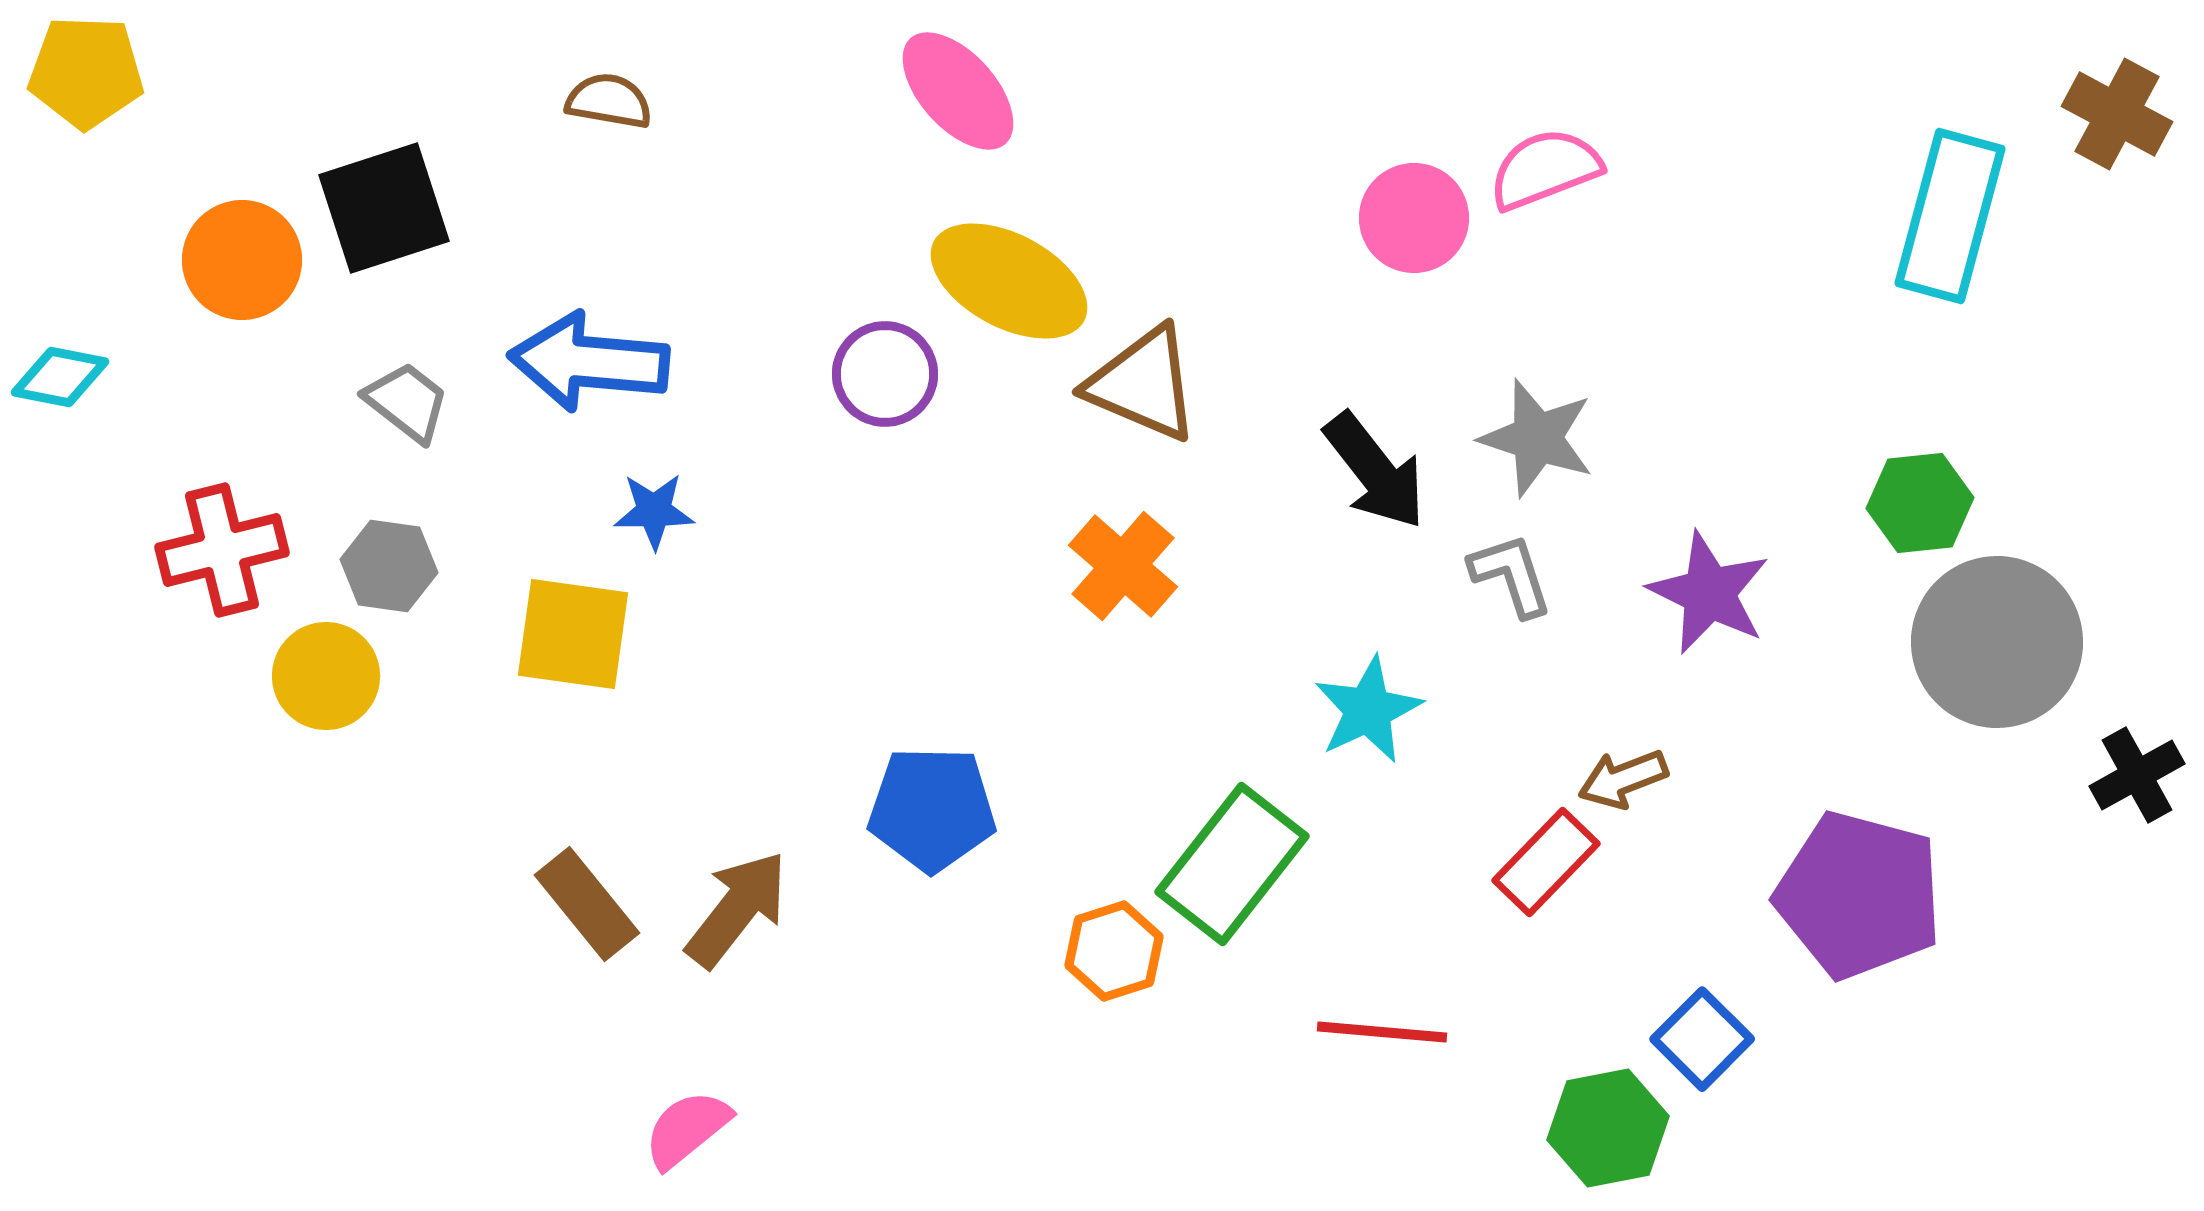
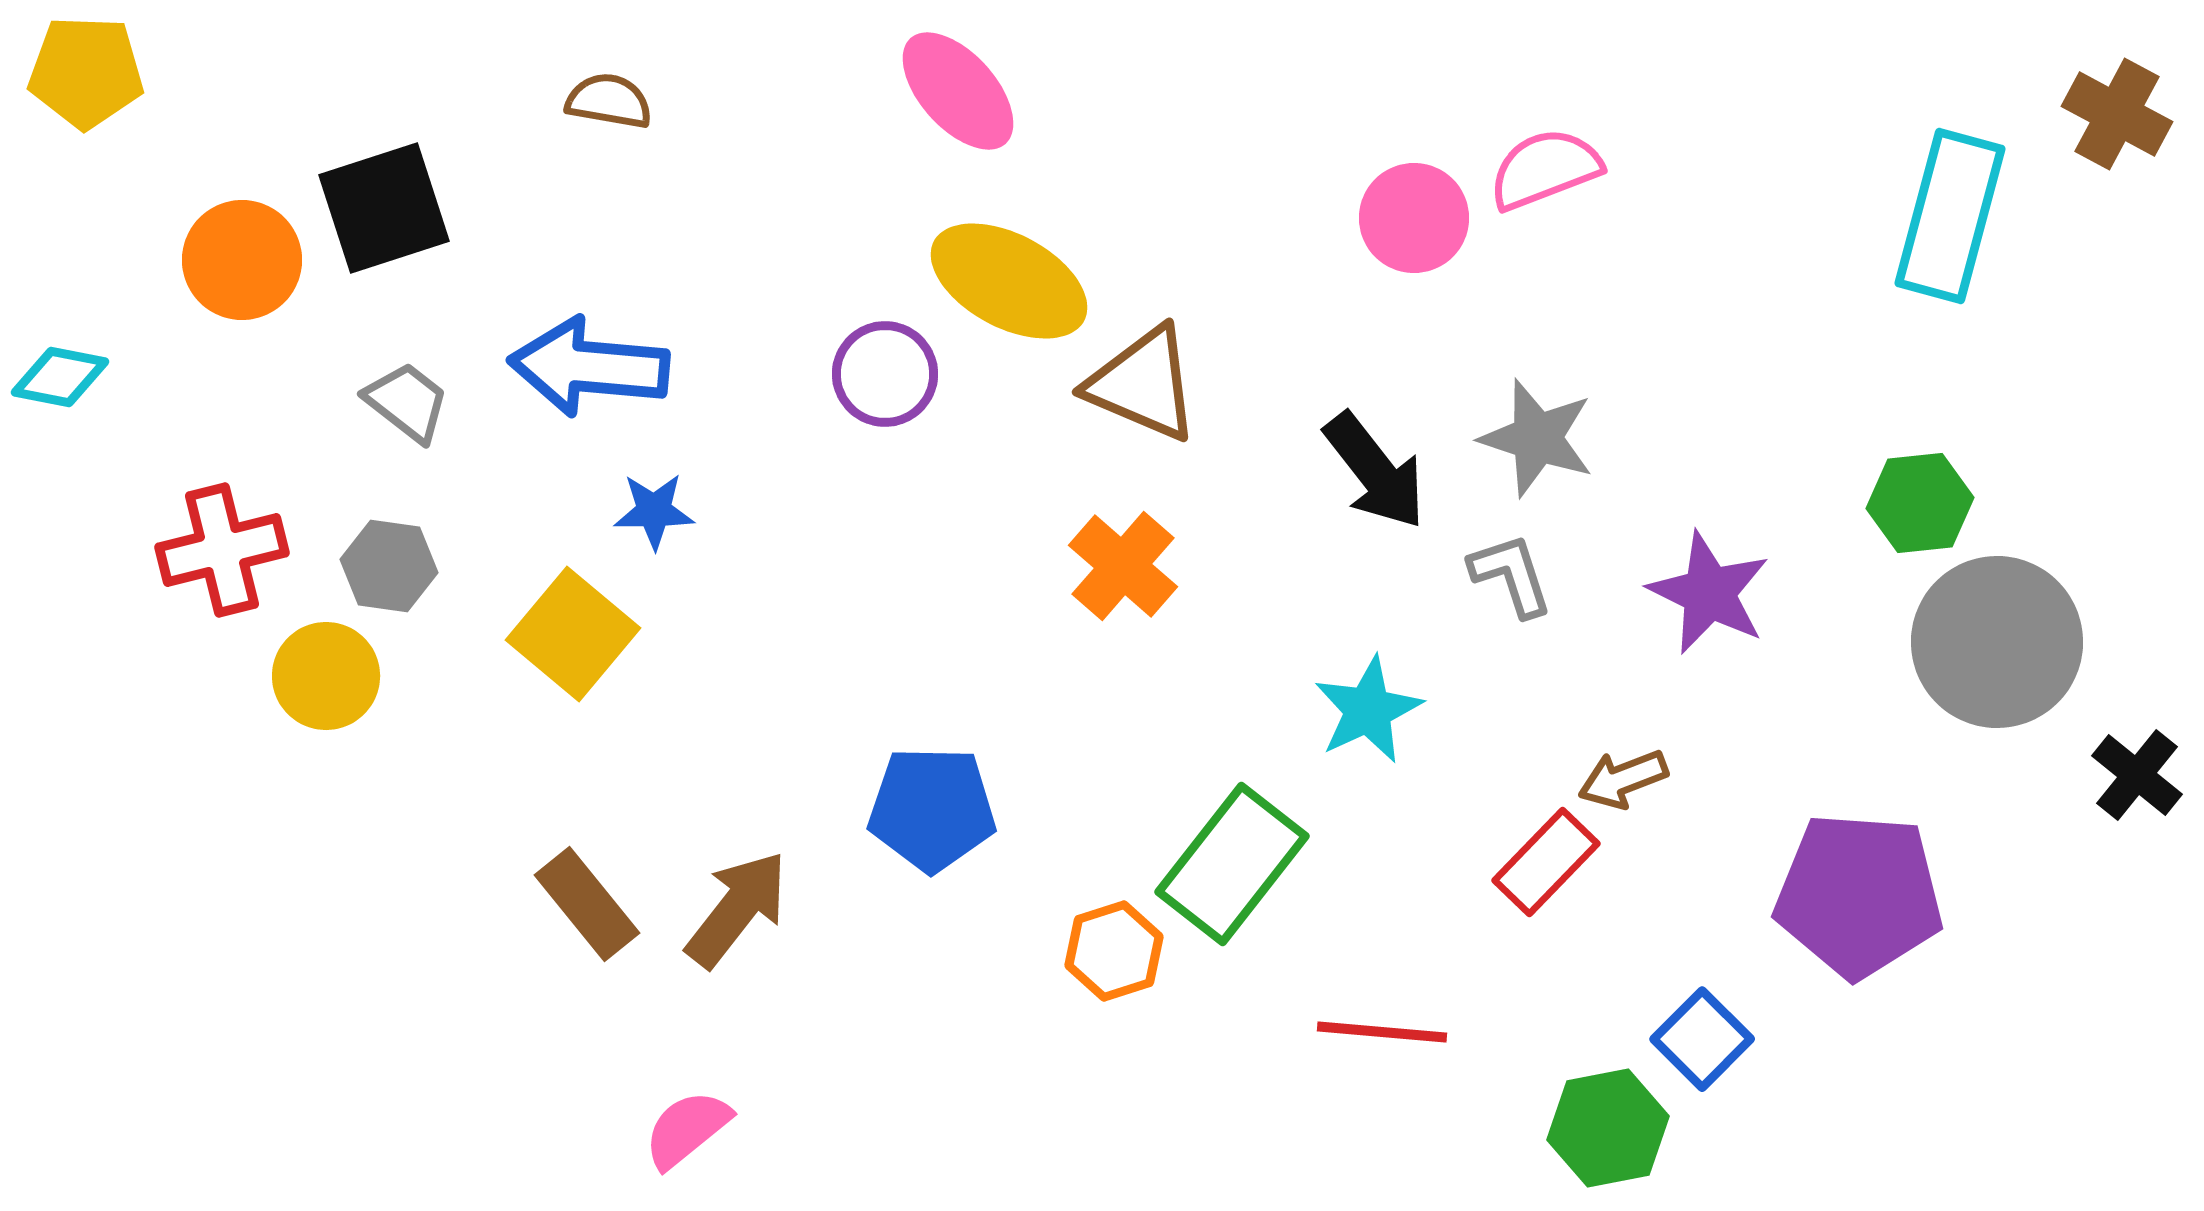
blue arrow at (589, 362): moved 5 px down
yellow square at (573, 634): rotated 32 degrees clockwise
black cross at (2137, 775): rotated 22 degrees counterclockwise
purple pentagon at (1859, 895): rotated 11 degrees counterclockwise
